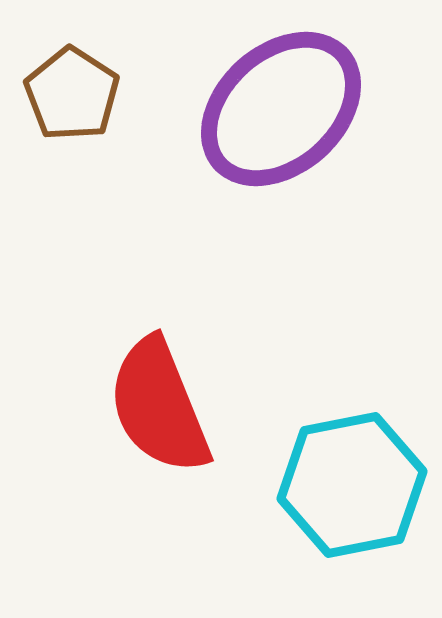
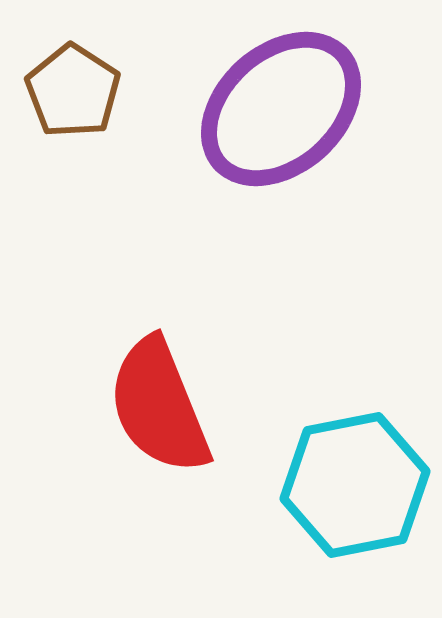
brown pentagon: moved 1 px right, 3 px up
cyan hexagon: moved 3 px right
